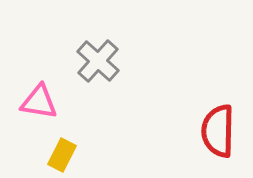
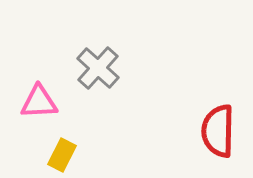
gray cross: moved 7 px down
pink triangle: rotated 12 degrees counterclockwise
